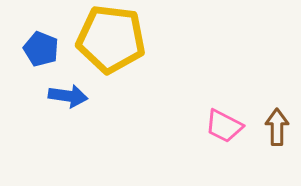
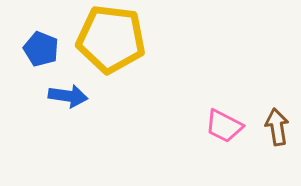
brown arrow: rotated 9 degrees counterclockwise
